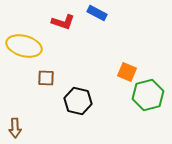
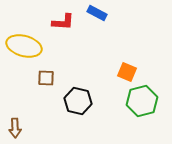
red L-shape: rotated 15 degrees counterclockwise
green hexagon: moved 6 px left, 6 px down
